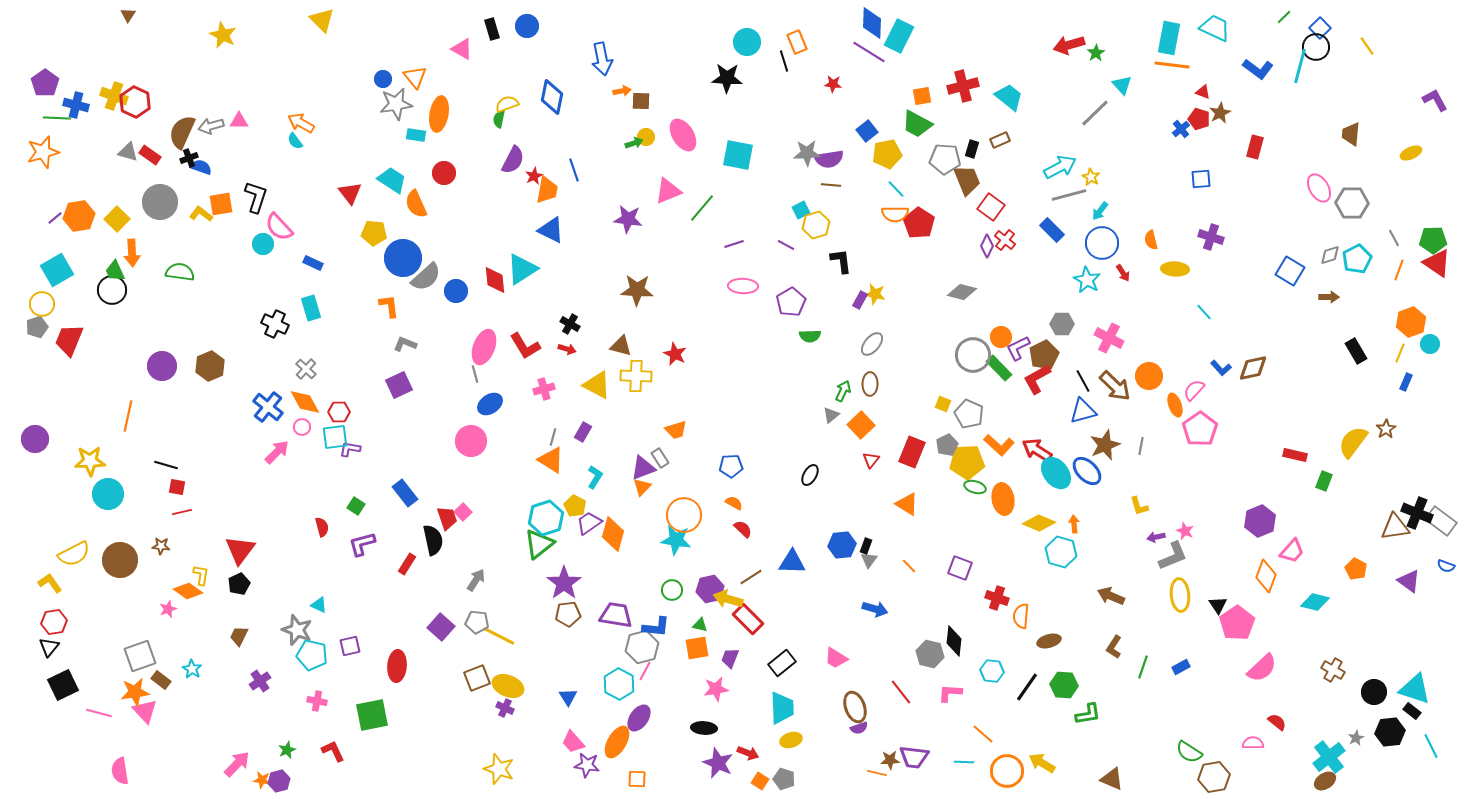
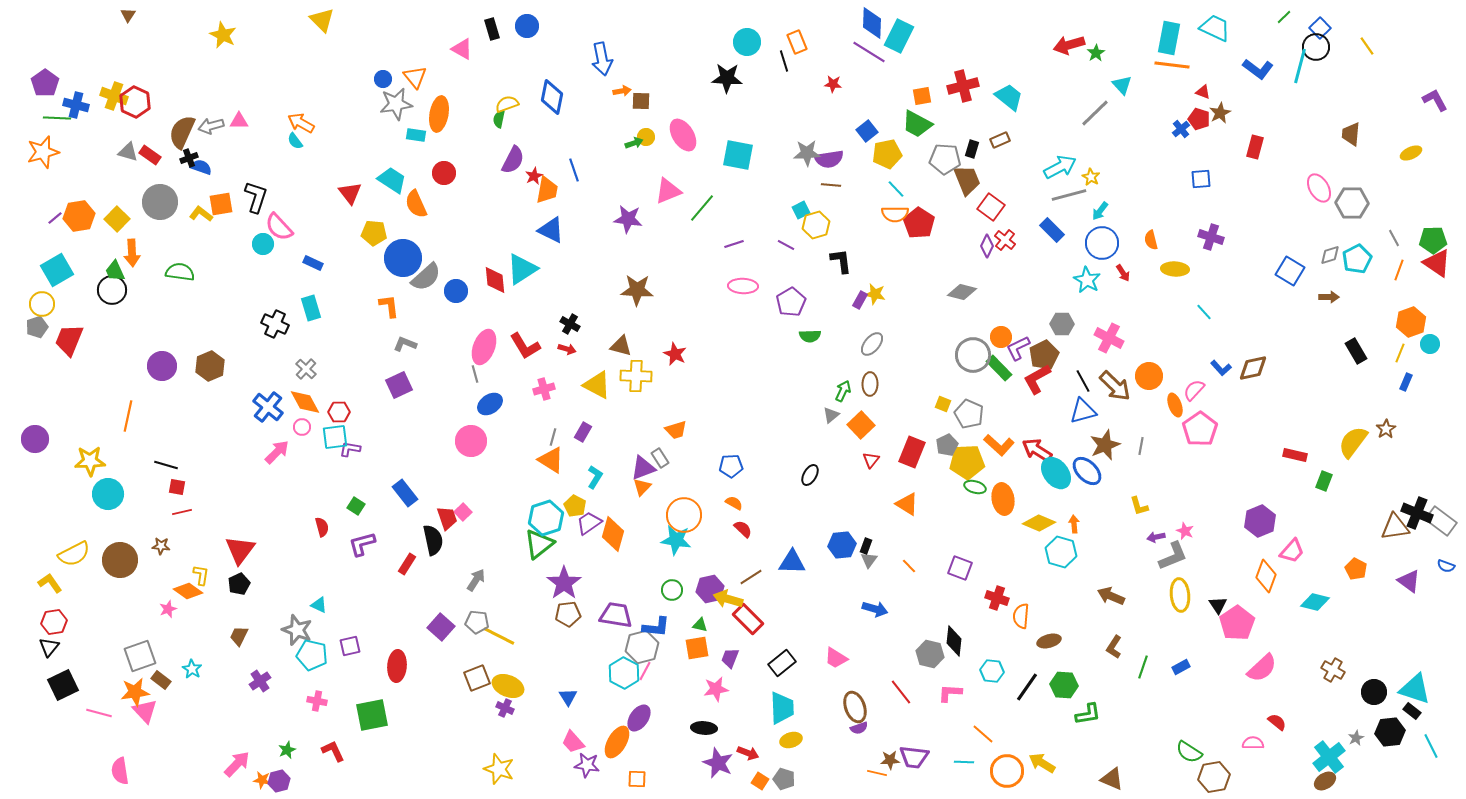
cyan hexagon at (619, 684): moved 5 px right, 11 px up
